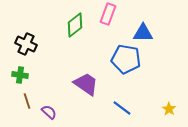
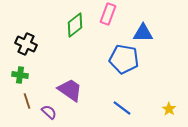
blue pentagon: moved 2 px left
purple trapezoid: moved 16 px left, 6 px down
